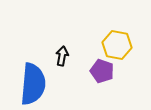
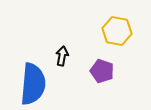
yellow hexagon: moved 14 px up
